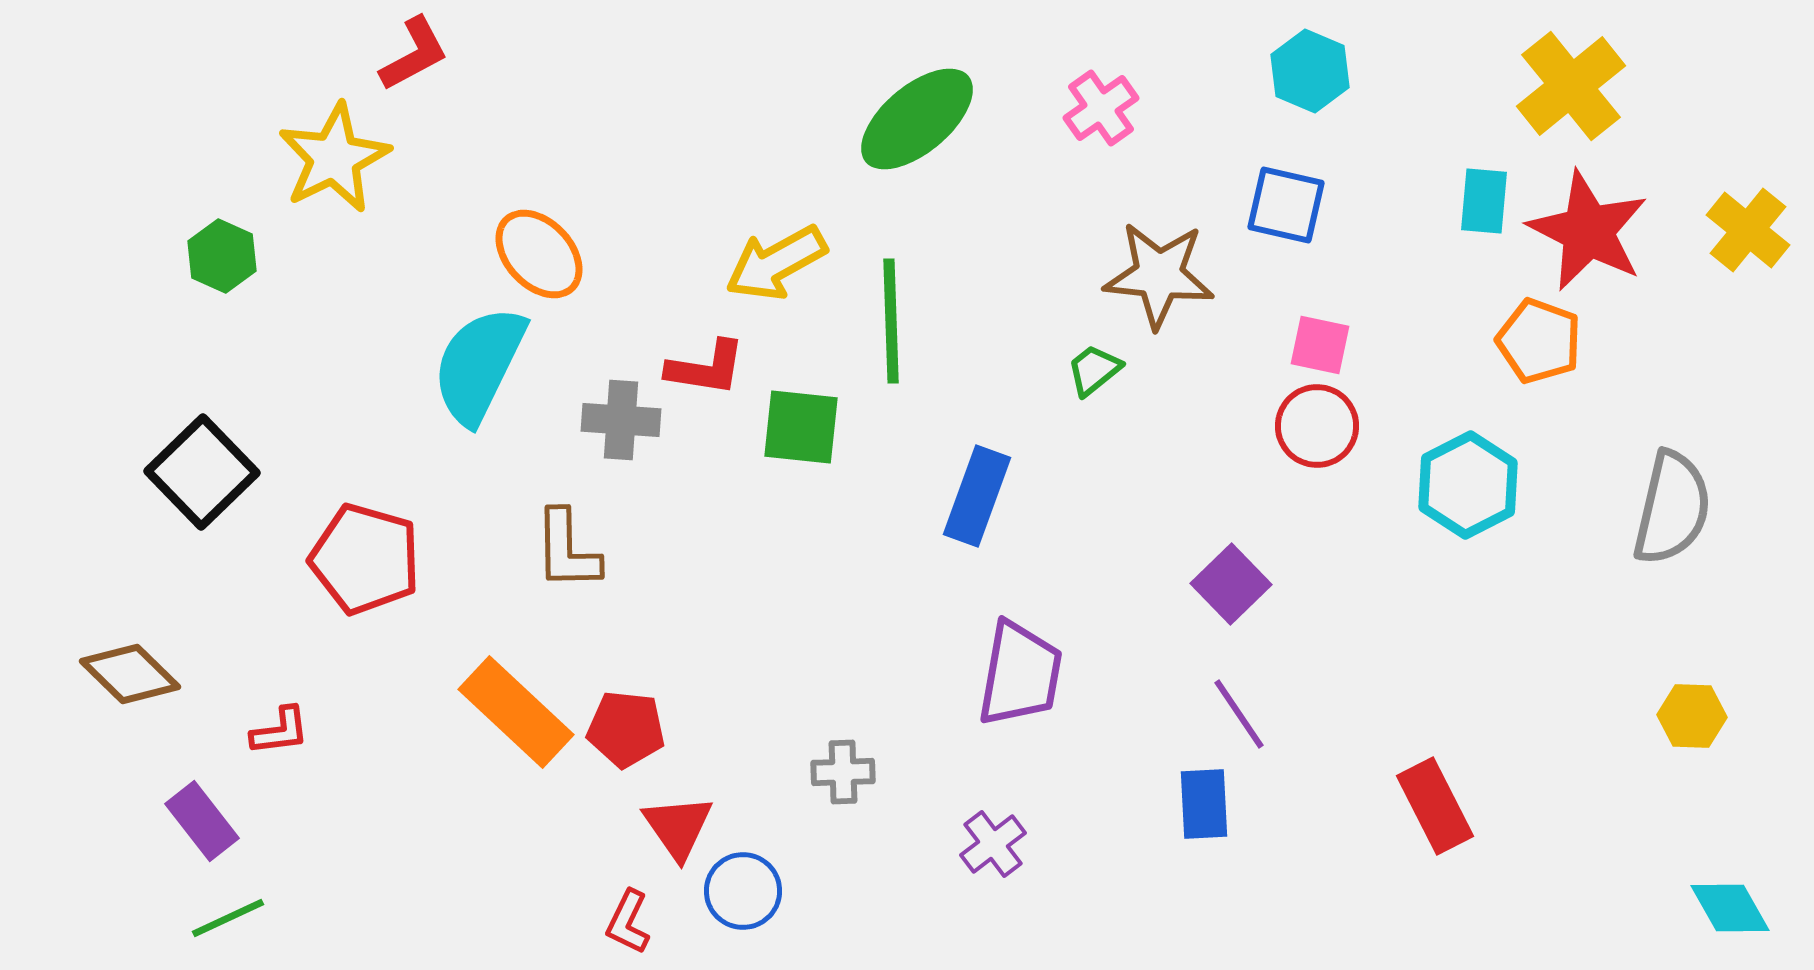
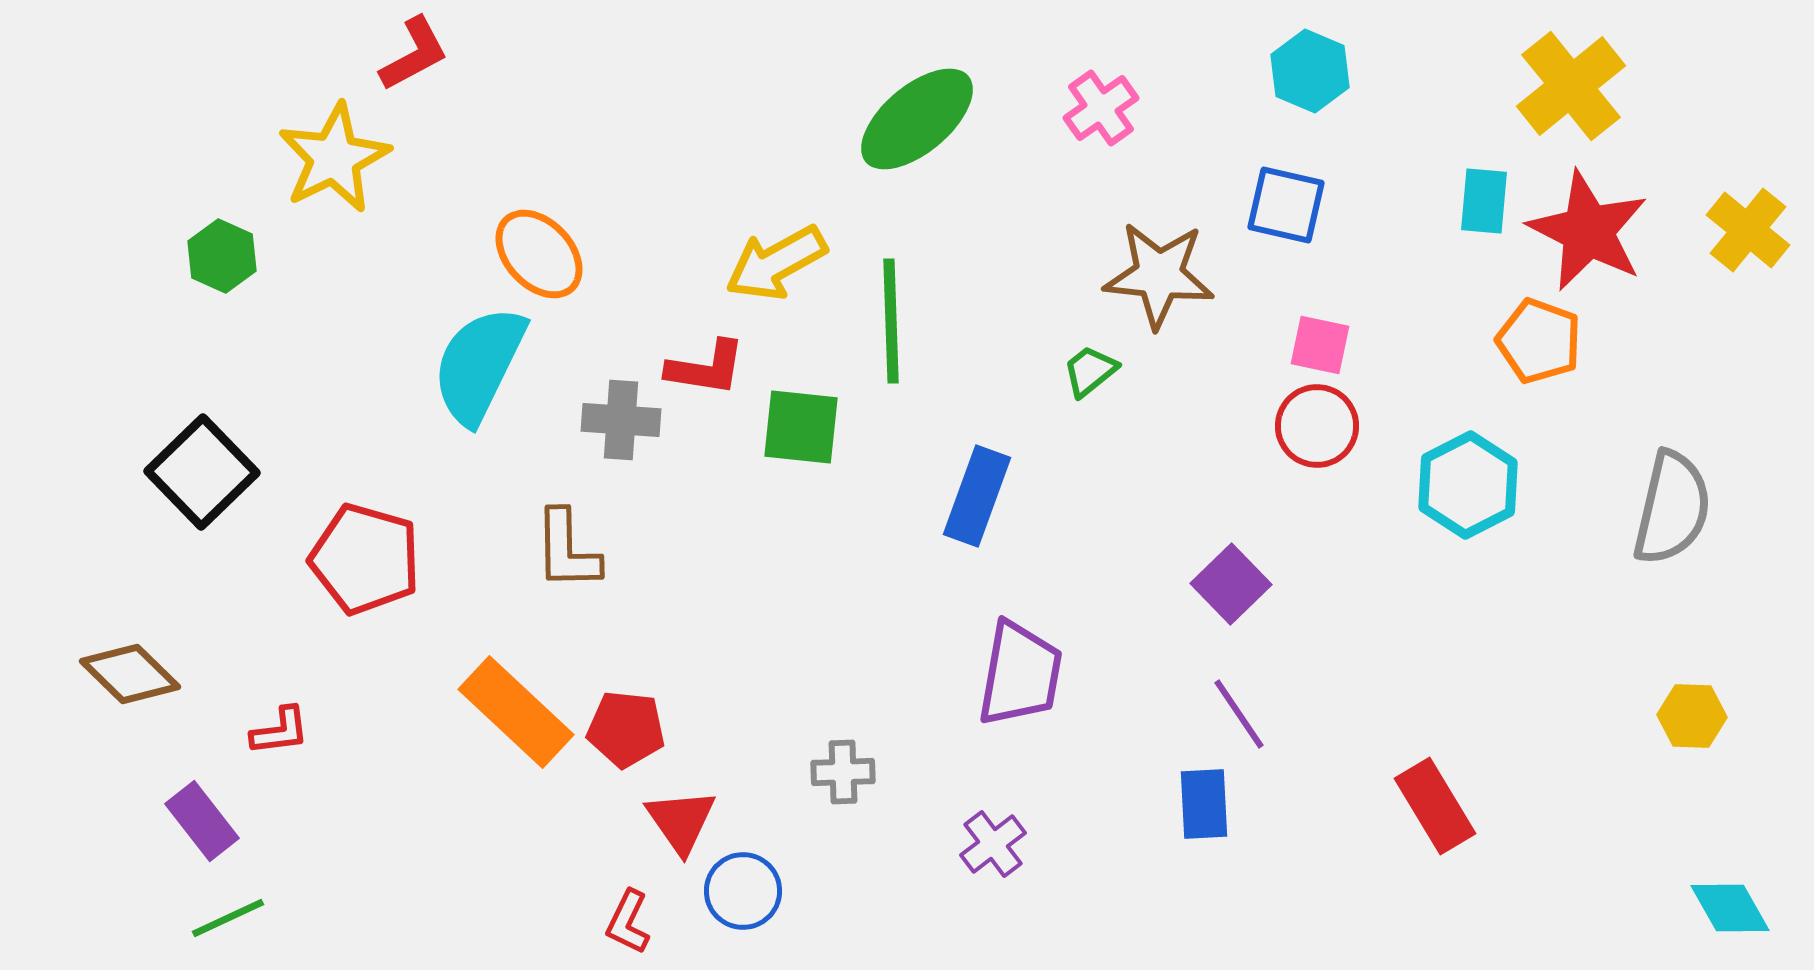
green trapezoid at (1094, 370): moved 4 px left, 1 px down
red rectangle at (1435, 806): rotated 4 degrees counterclockwise
red triangle at (678, 827): moved 3 px right, 6 px up
